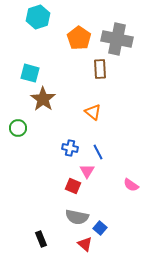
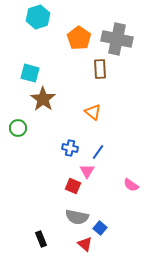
blue line: rotated 63 degrees clockwise
